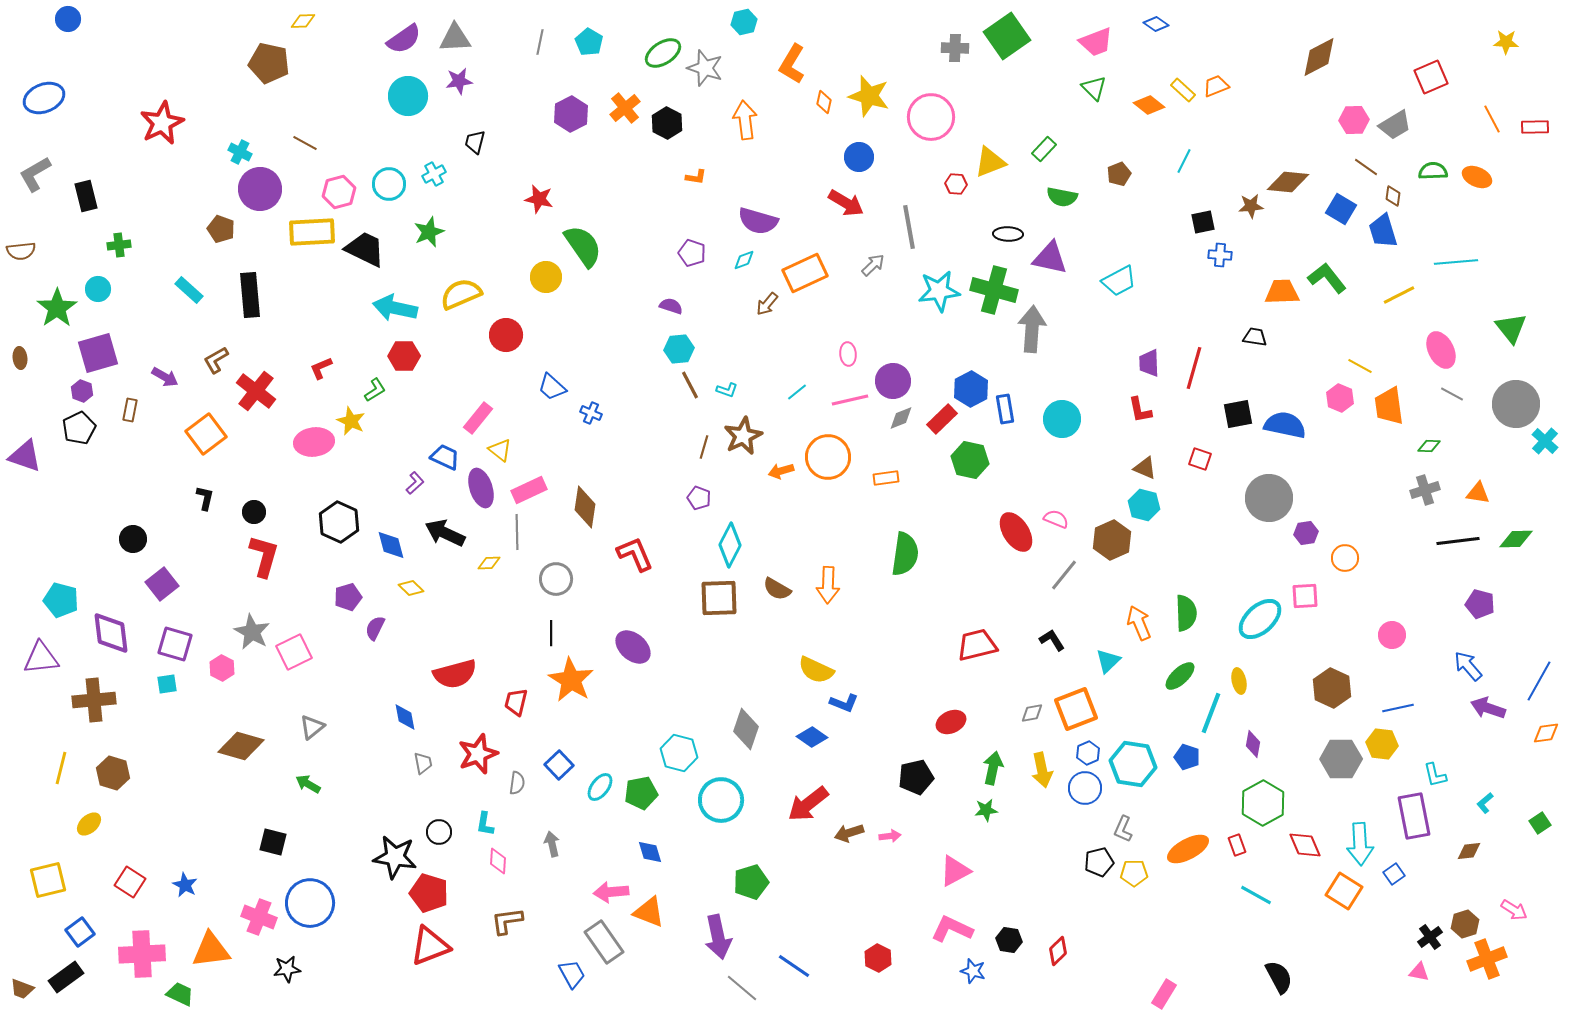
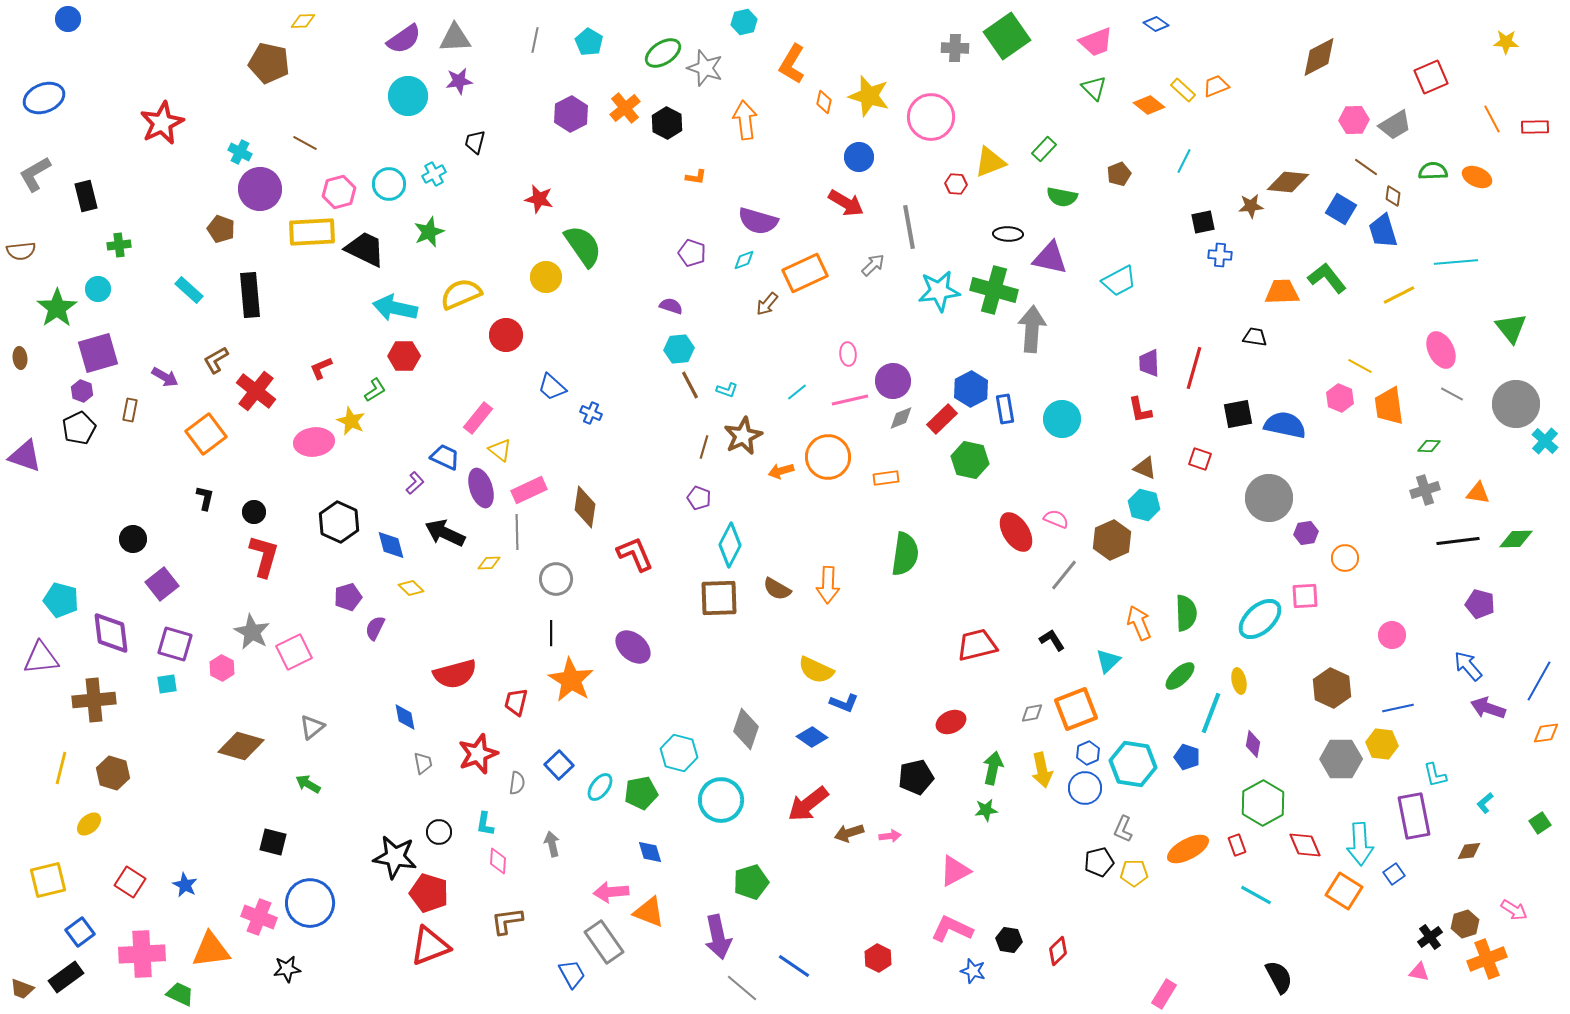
gray line at (540, 42): moved 5 px left, 2 px up
